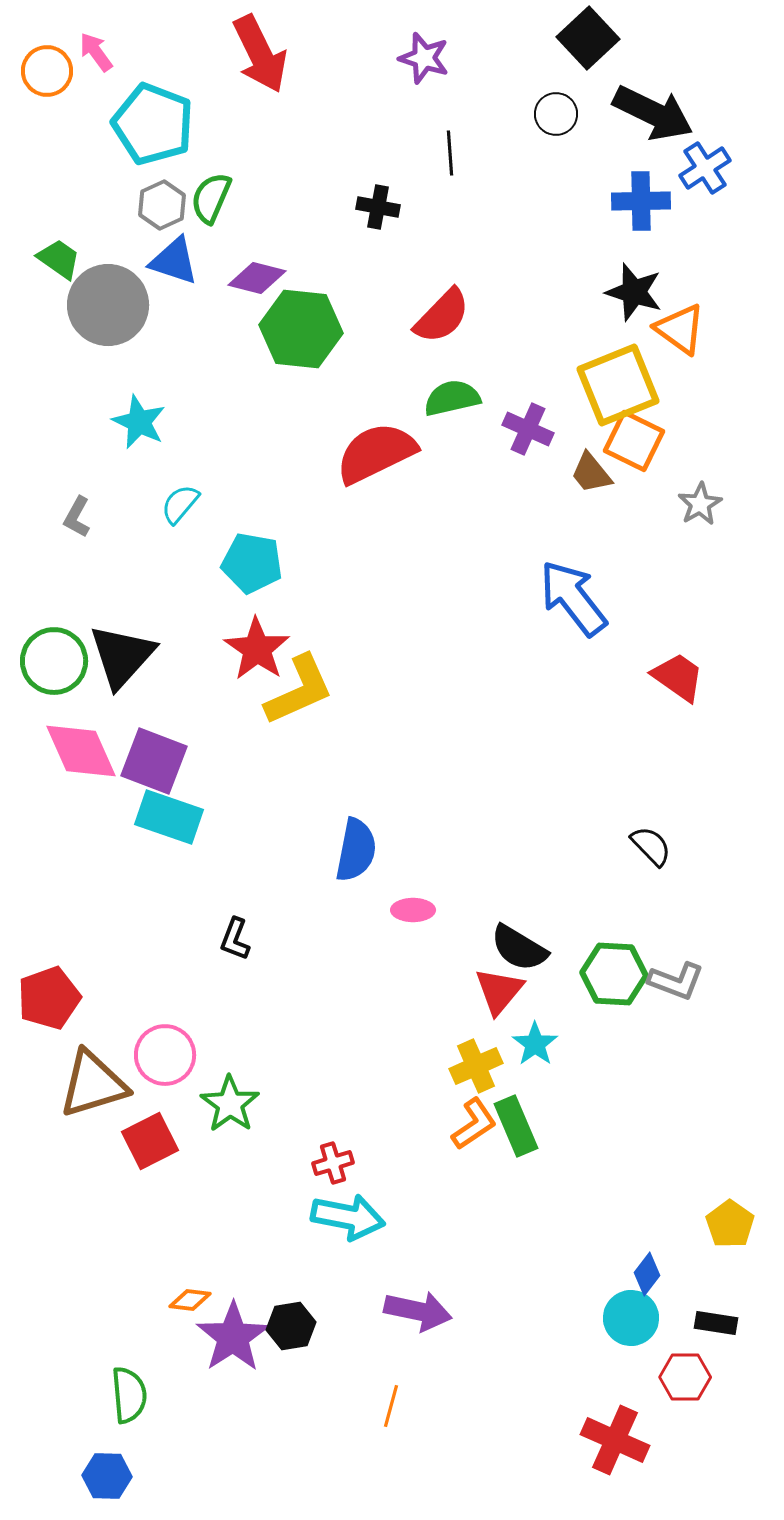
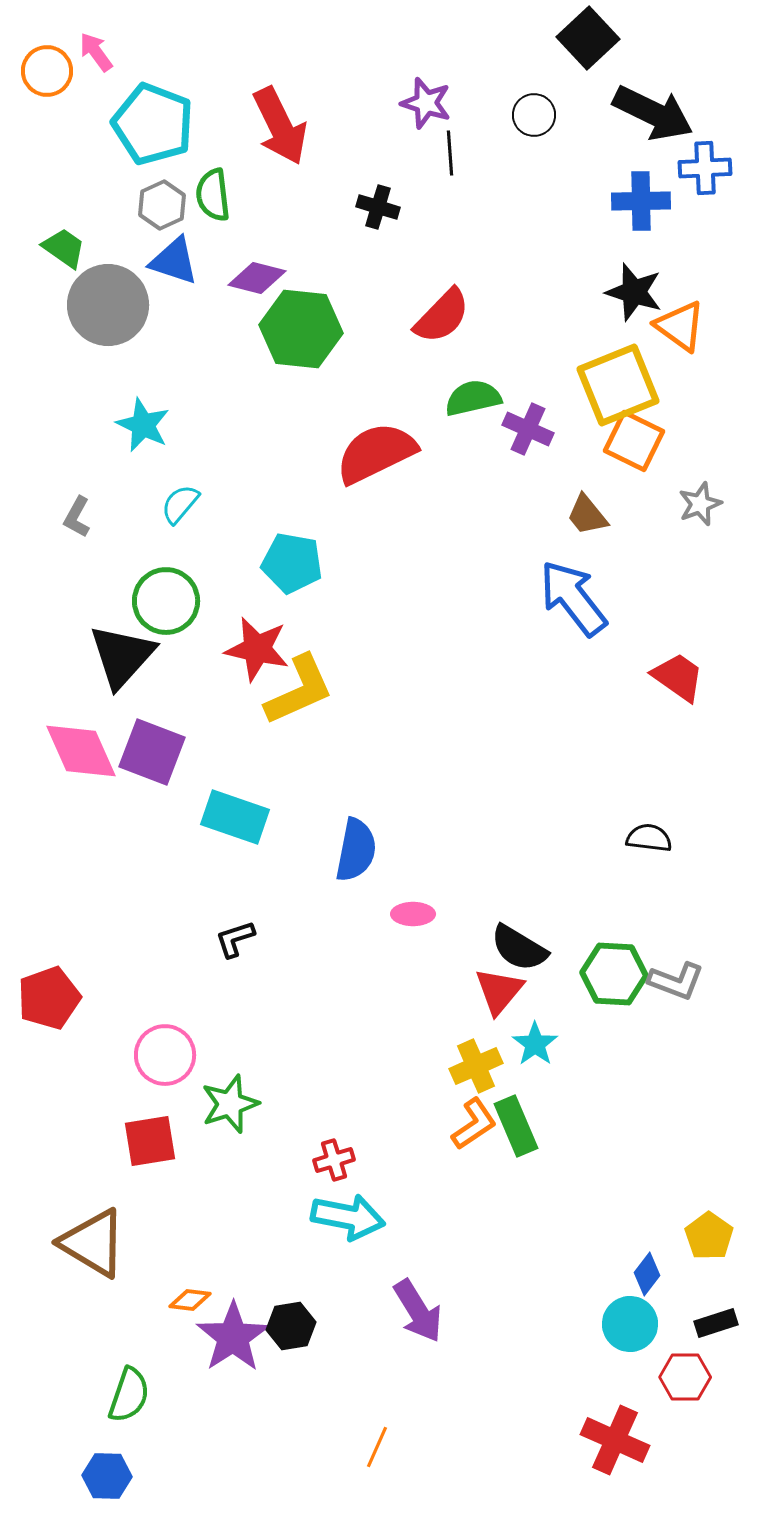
red arrow at (260, 54): moved 20 px right, 72 px down
purple star at (424, 58): moved 2 px right, 45 px down
black circle at (556, 114): moved 22 px left, 1 px down
blue cross at (705, 168): rotated 30 degrees clockwise
green semicircle at (211, 198): moved 2 px right, 3 px up; rotated 30 degrees counterclockwise
black cross at (378, 207): rotated 6 degrees clockwise
green trapezoid at (59, 259): moved 5 px right, 11 px up
orange triangle at (680, 329): moved 3 px up
green semicircle at (452, 398): moved 21 px right
cyan star at (139, 422): moved 4 px right, 3 px down
brown trapezoid at (591, 473): moved 4 px left, 42 px down
gray star at (700, 504): rotated 9 degrees clockwise
cyan pentagon at (252, 563): moved 40 px right
red star at (257, 649): rotated 22 degrees counterclockwise
green circle at (54, 661): moved 112 px right, 60 px up
purple square at (154, 761): moved 2 px left, 9 px up
cyan rectangle at (169, 817): moved 66 px right
black semicircle at (651, 846): moved 2 px left, 8 px up; rotated 39 degrees counterclockwise
pink ellipse at (413, 910): moved 4 px down
black L-shape at (235, 939): rotated 51 degrees clockwise
brown triangle at (93, 1084): moved 159 px down; rotated 48 degrees clockwise
green star at (230, 1104): rotated 18 degrees clockwise
red square at (150, 1141): rotated 18 degrees clockwise
red cross at (333, 1163): moved 1 px right, 3 px up
yellow pentagon at (730, 1224): moved 21 px left, 12 px down
purple arrow at (418, 1311): rotated 46 degrees clockwise
cyan circle at (631, 1318): moved 1 px left, 6 px down
black rectangle at (716, 1323): rotated 27 degrees counterclockwise
green semicircle at (129, 1395): rotated 24 degrees clockwise
orange line at (391, 1406): moved 14 px left, 41 px down; rotated 9 degrees clockwise
